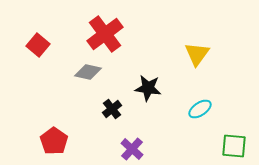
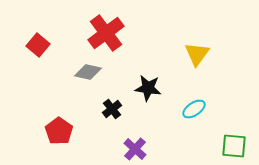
red cross: moved 1 px right, 1 px up
cyan ellipse: moved 6 px left
red pentagon: moved 5 px right, 10 px up
purple cross: moved 3 px right
